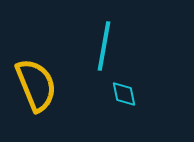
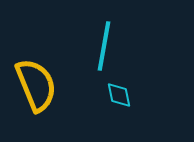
cyan diamond: moved 5 px left, 1 px down
